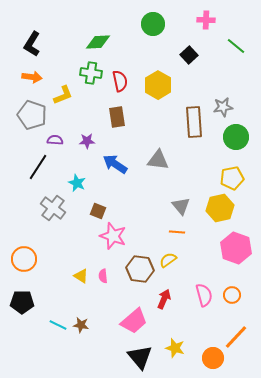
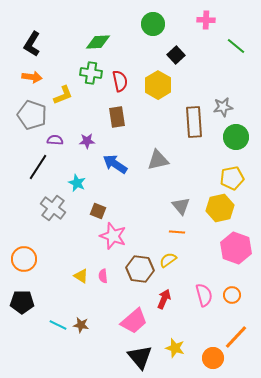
black square at (189, 55): moved 13 px left
gray triangle at (158, 160): rotated 20 degrees counterclockwise
